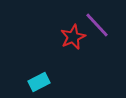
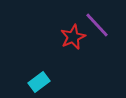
cyan rectangle: rotated 10 degrees counterclockwise
